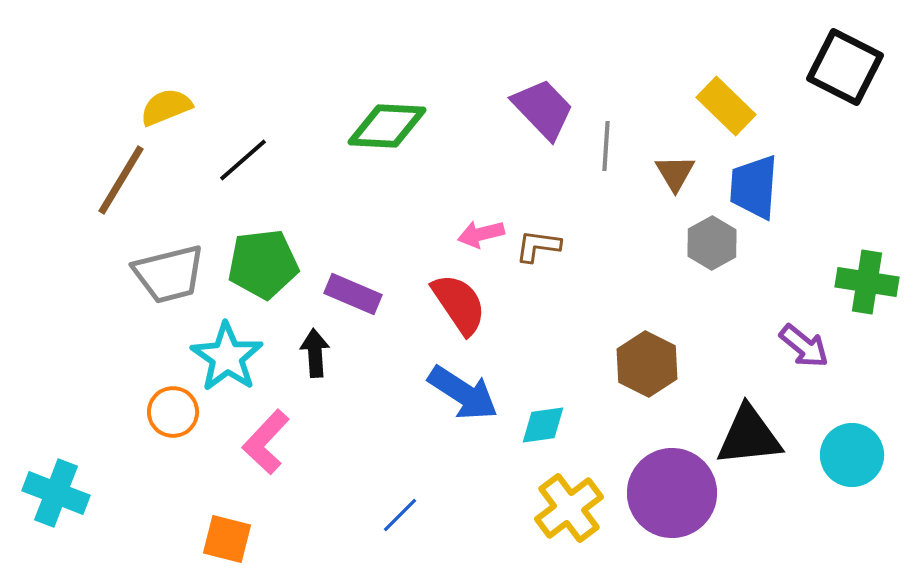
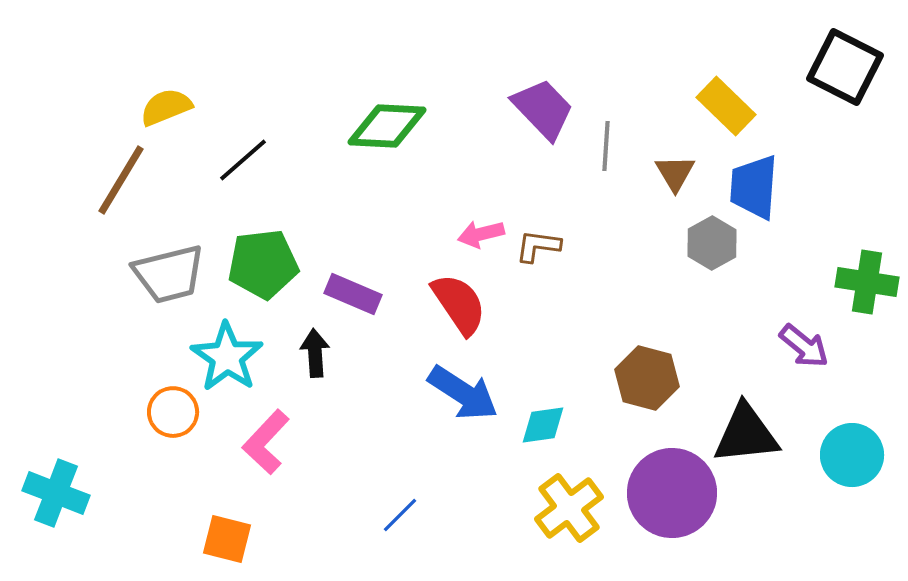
brown hexagon: moved 14 px down; rotated 12 degrees counterclockwise
black triangle: moved 3 px left, 2 px up
